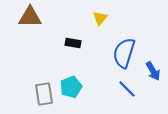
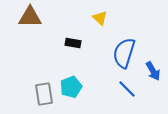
yellow triangle: rotated 28 degrees counterclockwise
